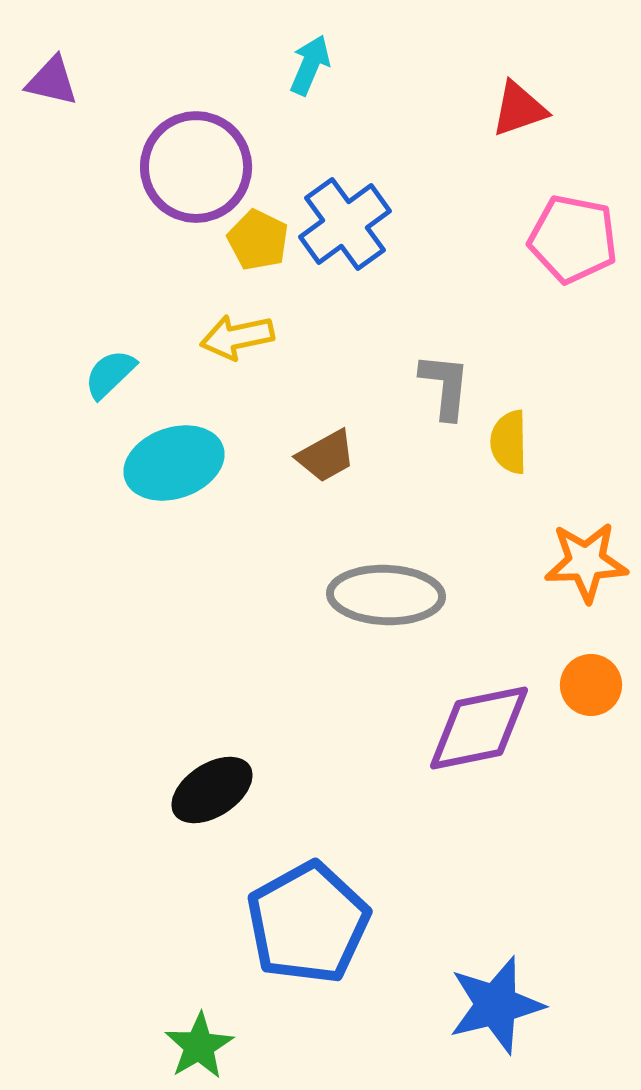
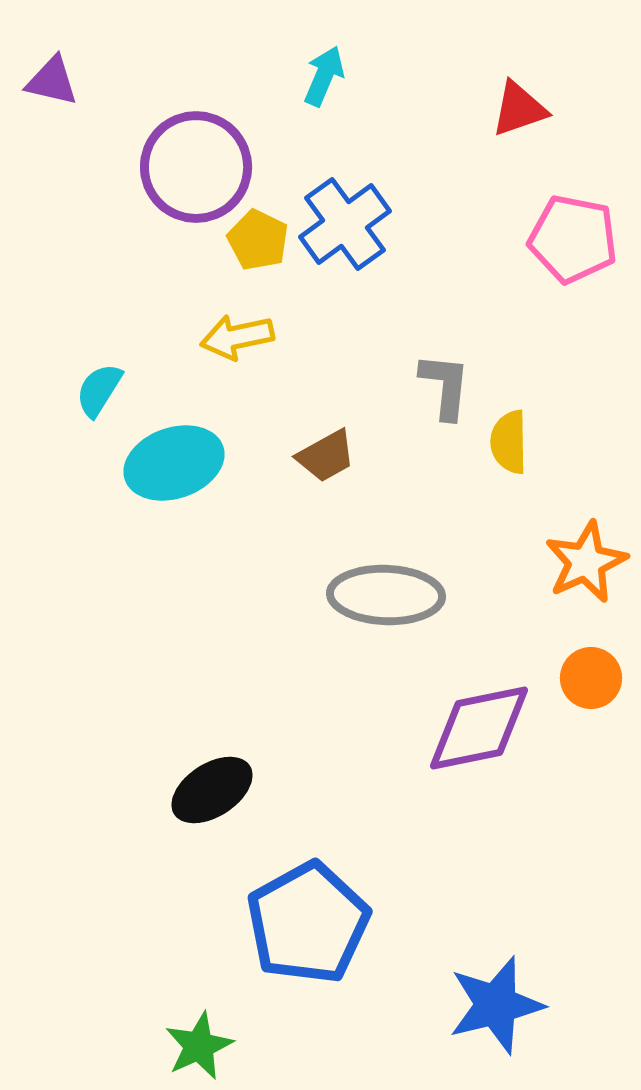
cyan arrow: moved 14 px right, 11 px down
cyan semicircle: moved 11 px left, 16 px down; rotated 14 degrees counterclockwise
orange star: rotated 22 degrees counterclockwise
orange circle: moved 7 px up
green star: rotated 6 degrees clockwise
